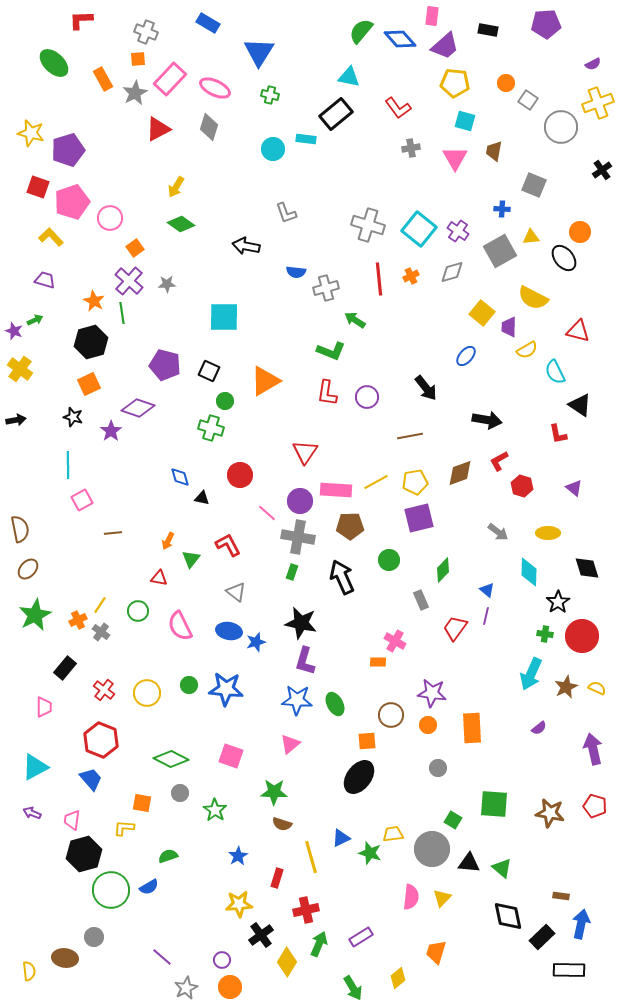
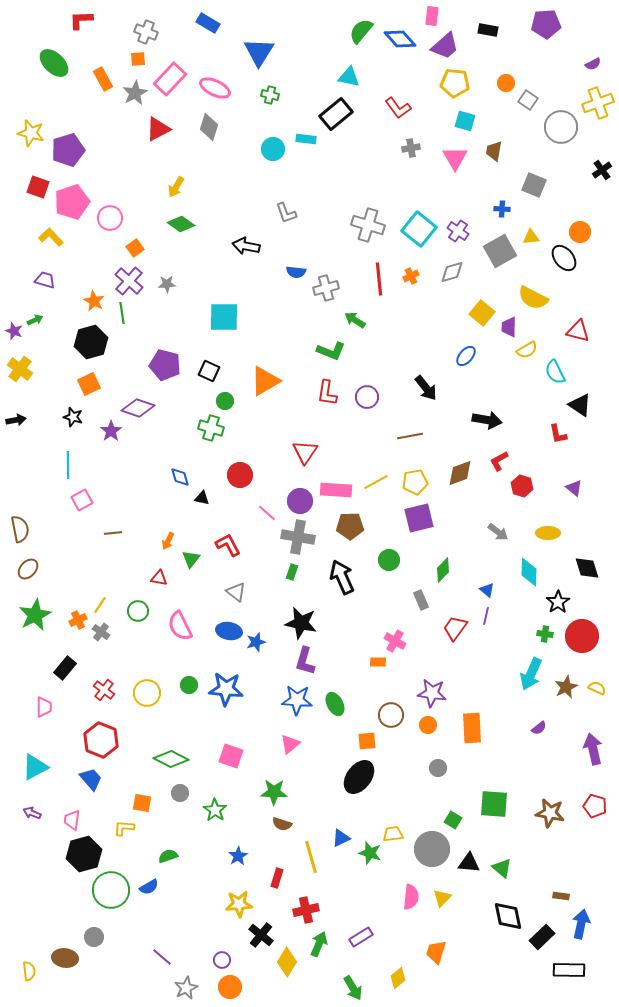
black cross at (261, 935): rotated 15 degrees counterclockwise
